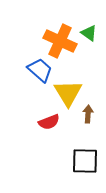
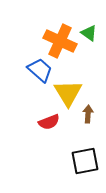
black square: rotated 12 degrees counterclockwise
